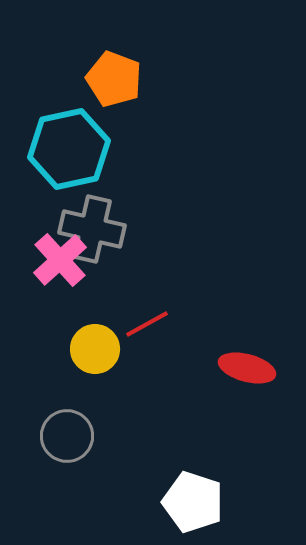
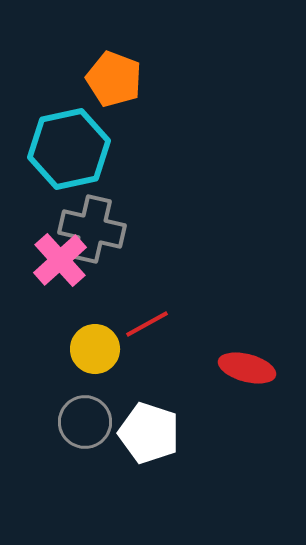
gray circle: moved 18 px right, 14 px up
white pentagon: moved 44 px left, 69 px up
